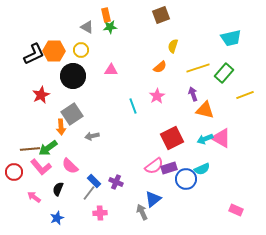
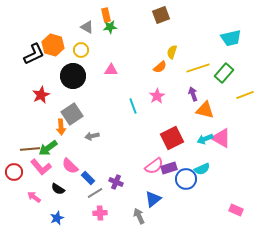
yellow semicircle at (173, 46): moved 1 px left, 6 px down
orange hexagon at (54, 51): moved 1 px left, 6 px up; rotated 15 degrees clockwise
blue rectangle at (94, 181): moved 6 px left, 3 px up
black semicircle at (58, 189): rotated 80 degrees counterclockwise
gray line at (89, 193): moved 6 px right; rotated 21 degrees clockwise
gray arrow at (142, 212): moved 3 px left, 4 px down
